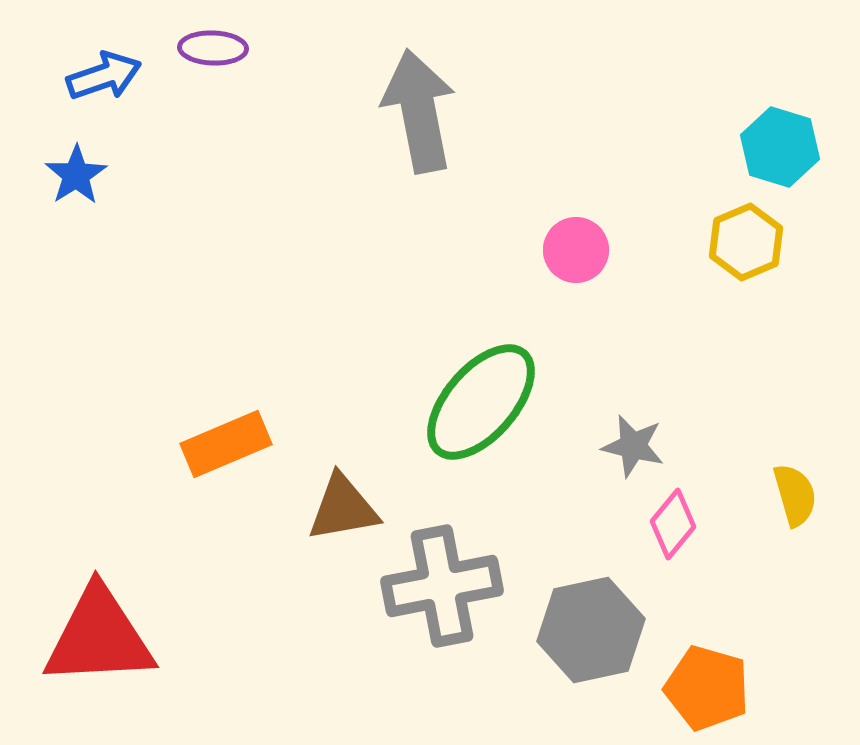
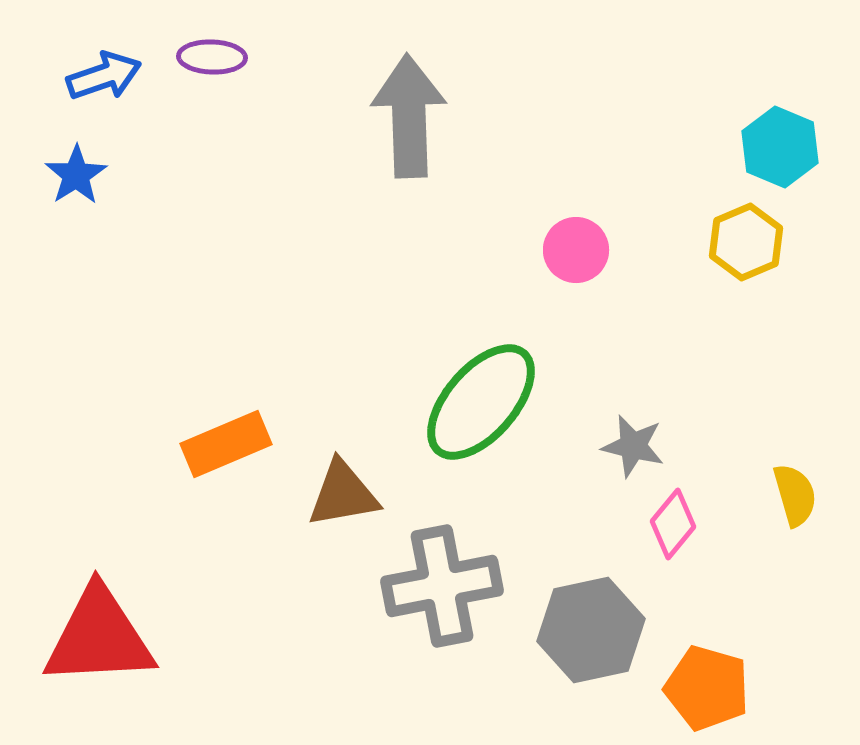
purple ellipse: moved 1 px left, 9 px down
gray arrow: moved 10 px left, 5 px down; rotated 9 degrees clockwise
cyan hexagon: rotated 6 degrees clockwise
brown triangle: moved 14 px up
